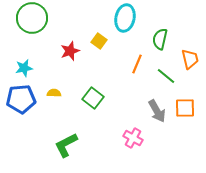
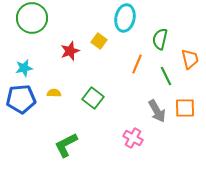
green line: rotated 24 degrees clockwise
